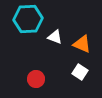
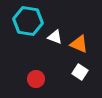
cyan hexagon: moved 2 px down; rotated 12 degrees clockwise
orange triangle: moved 3 px left
